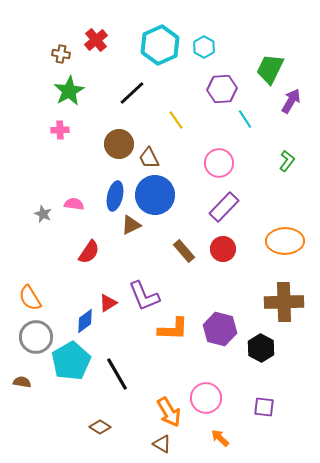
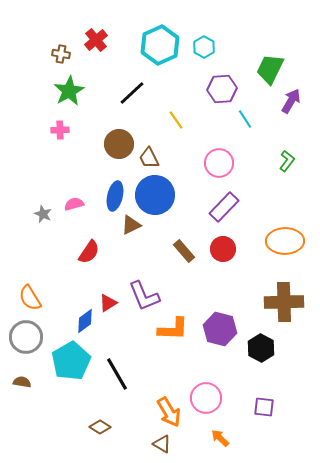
pink semicircle at (74, 204): rotated 24 degrees counterclockwise
gray circle at (36, 337): moved 10 px left
